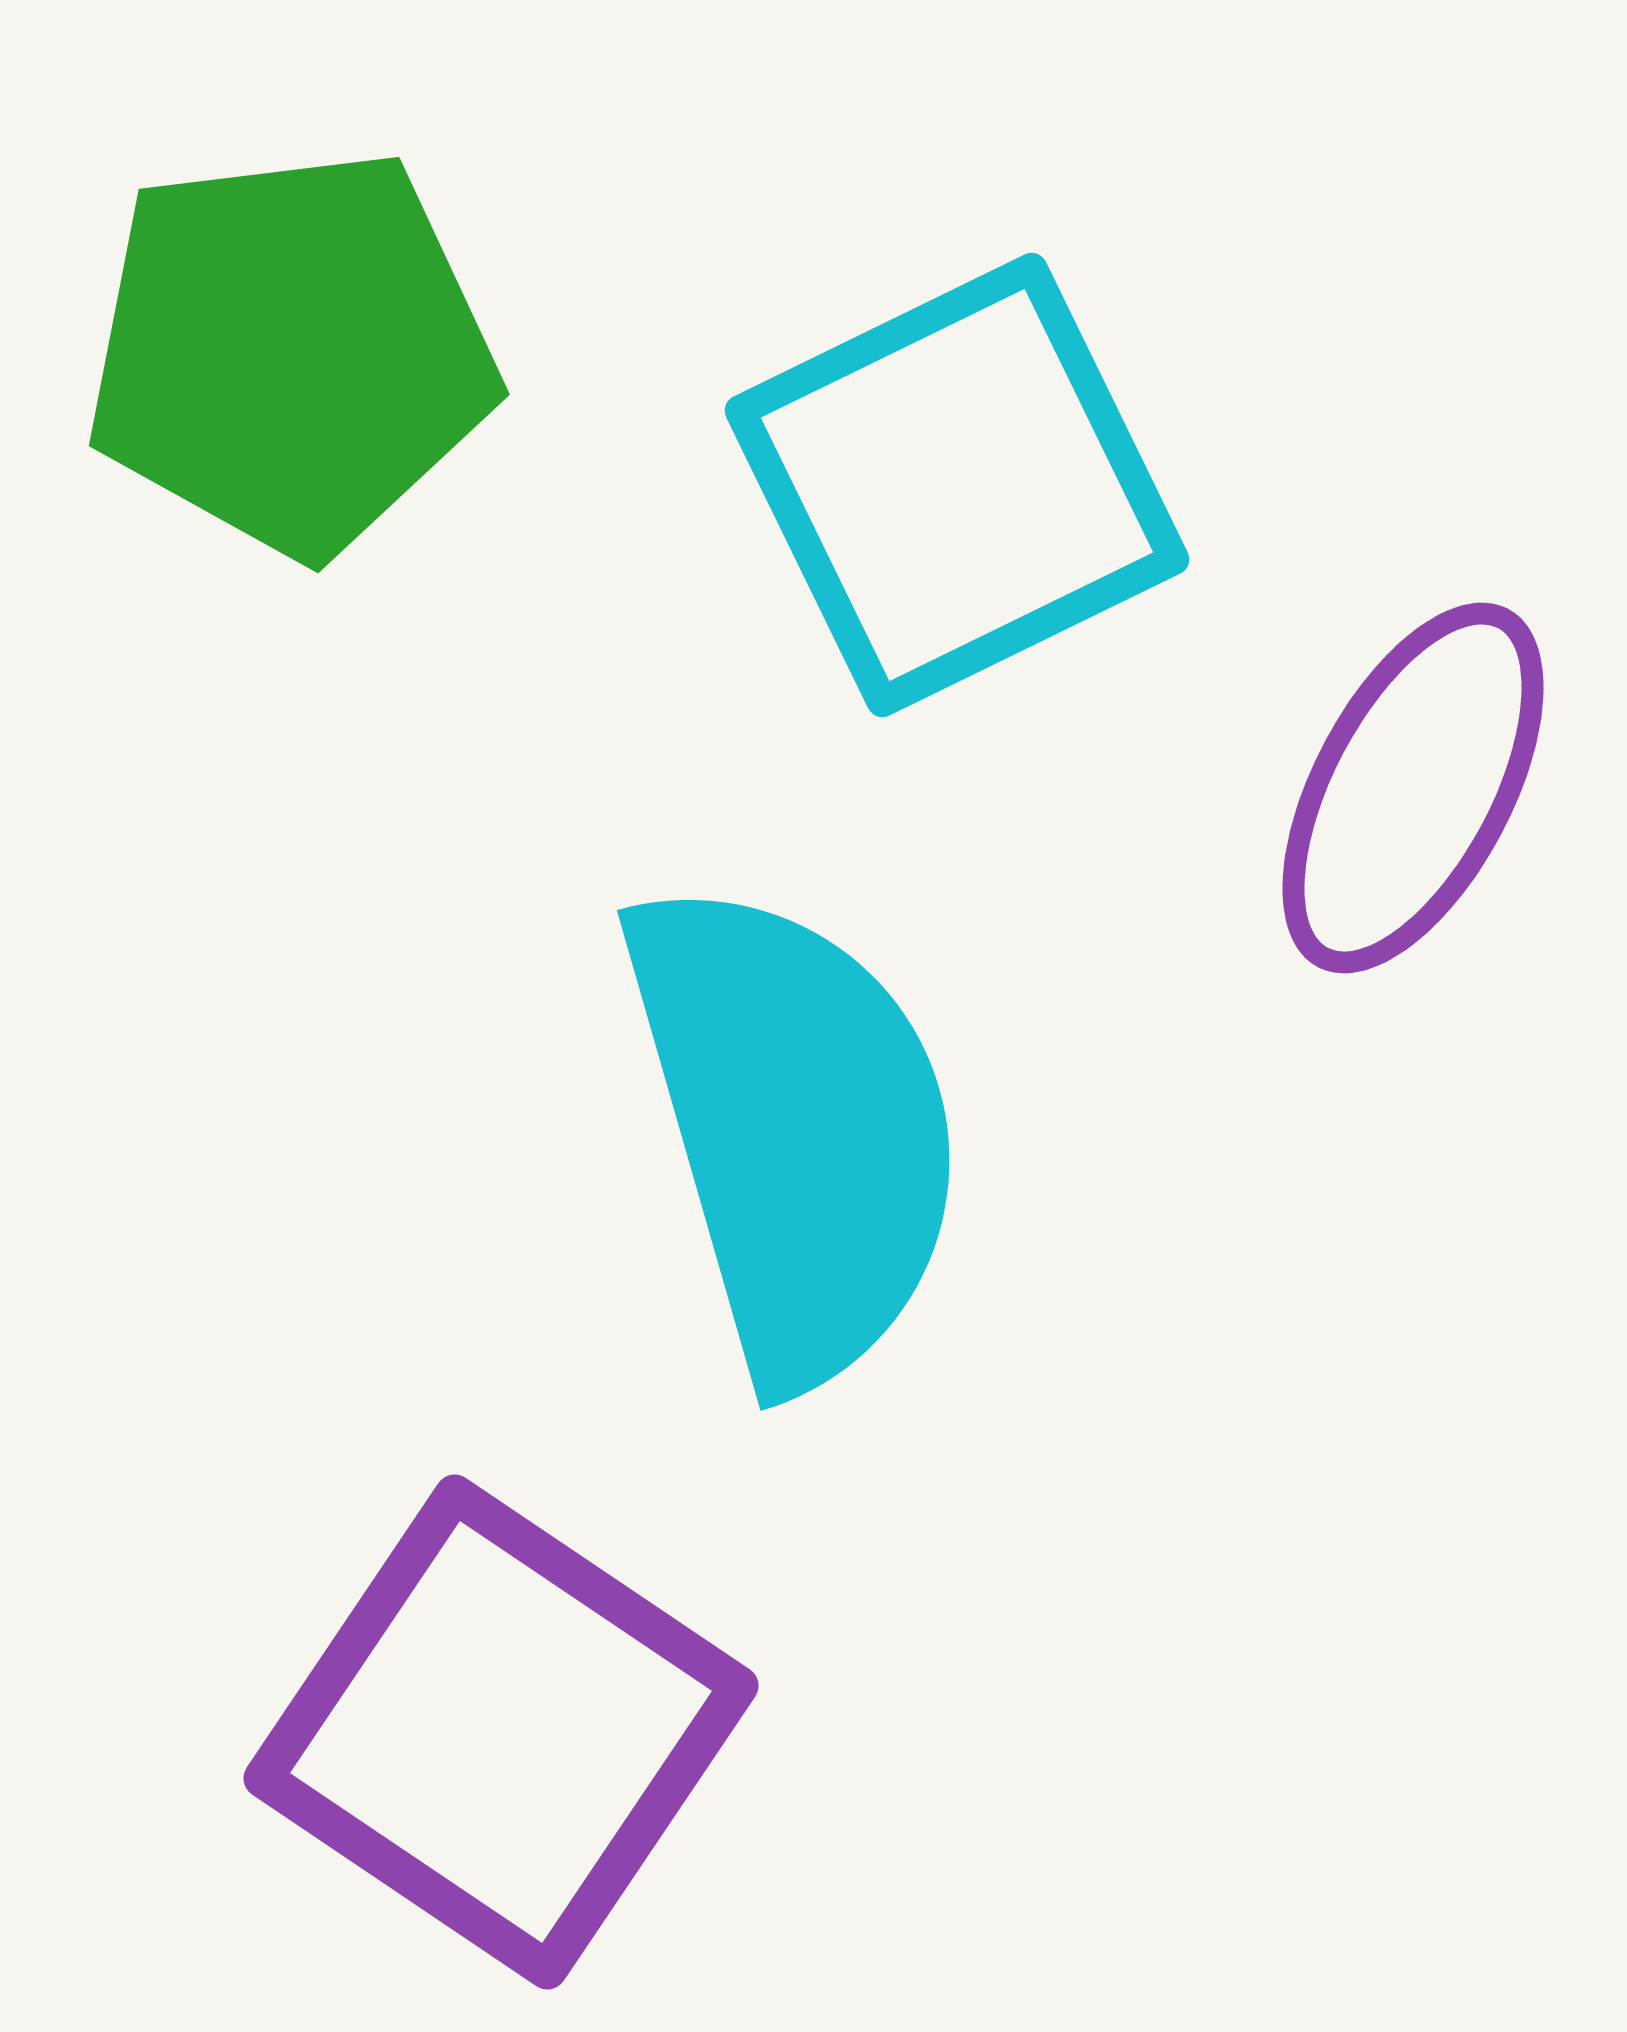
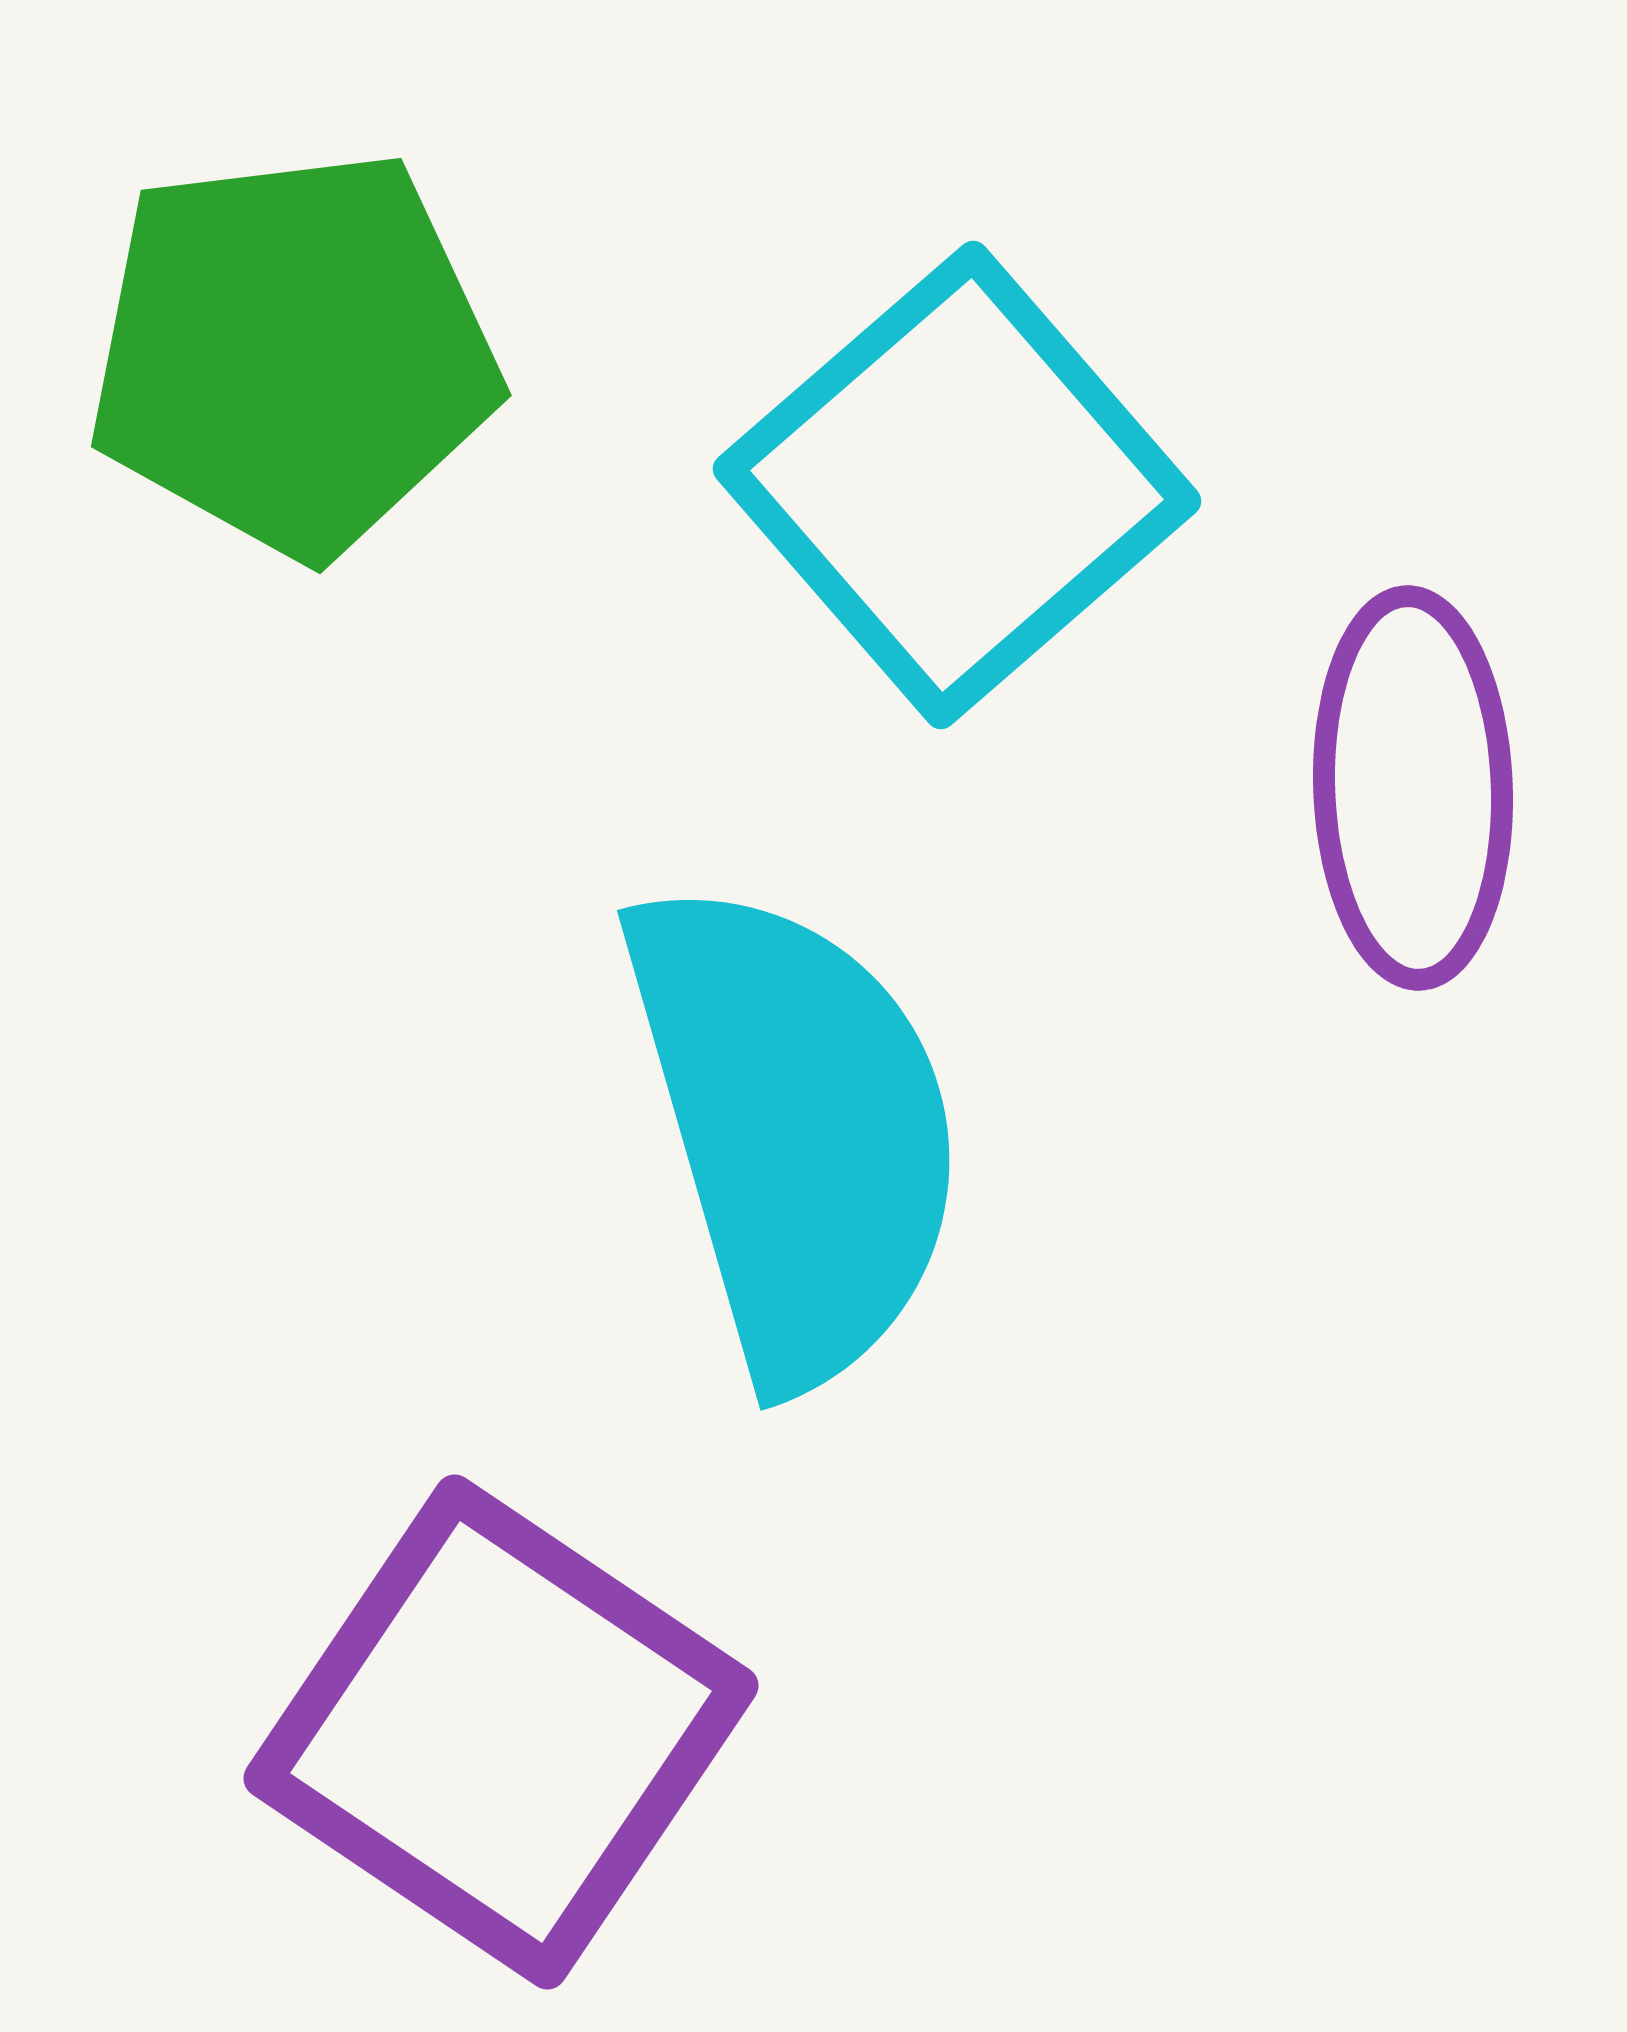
green pentagon: moved 2 px right, 1 px down
cyan square: rotated 15 degrees counterclockwise
purple ellipse: rotated 30 degrees counterclockwise
